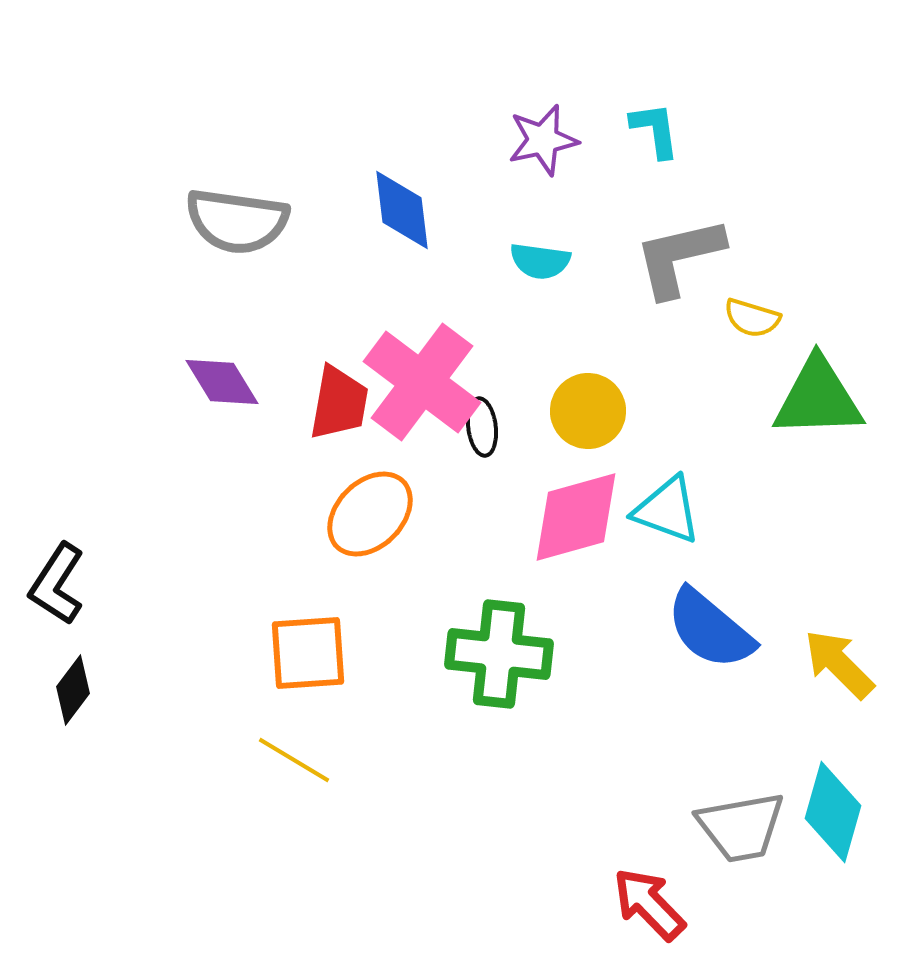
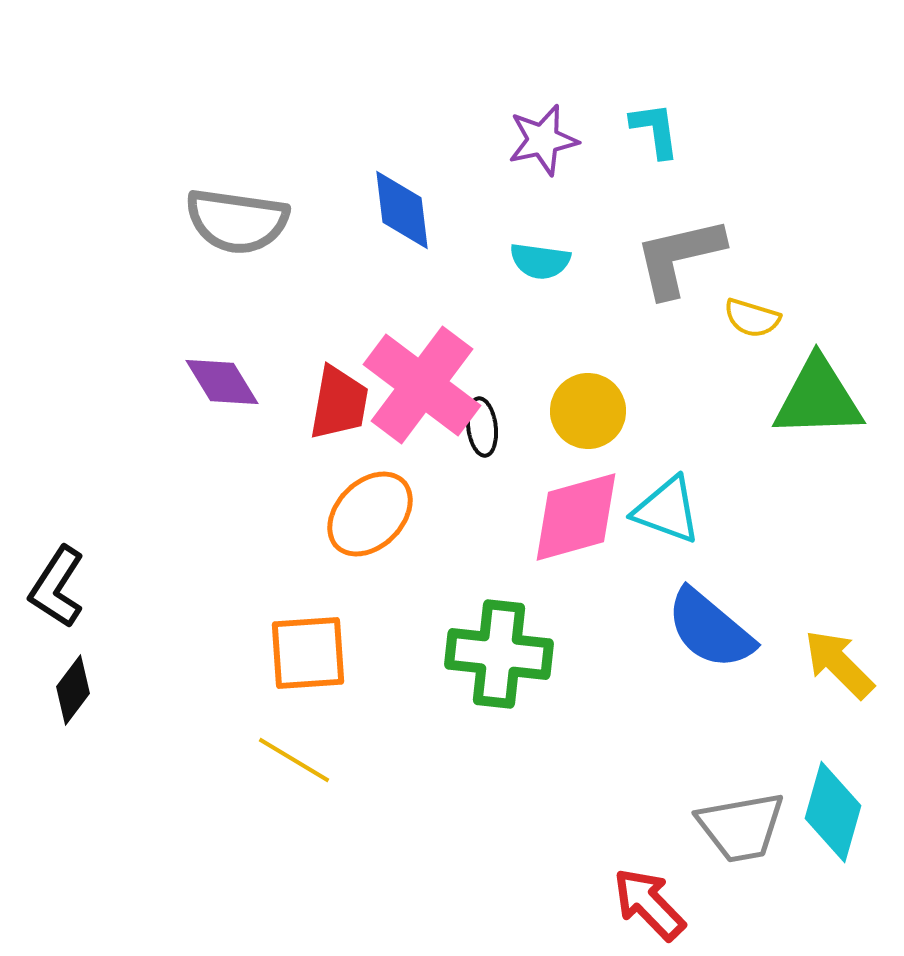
pink cross: moved 3 px down
black L-shape: moved 3 px down
